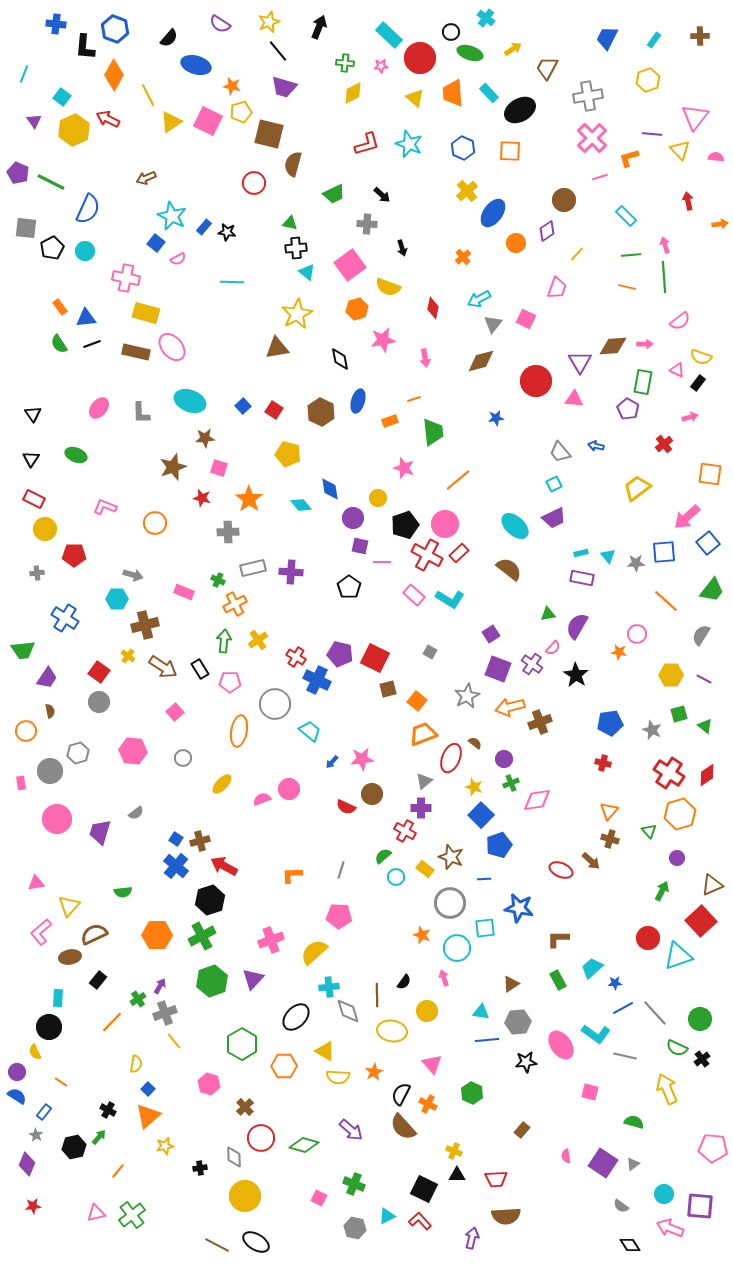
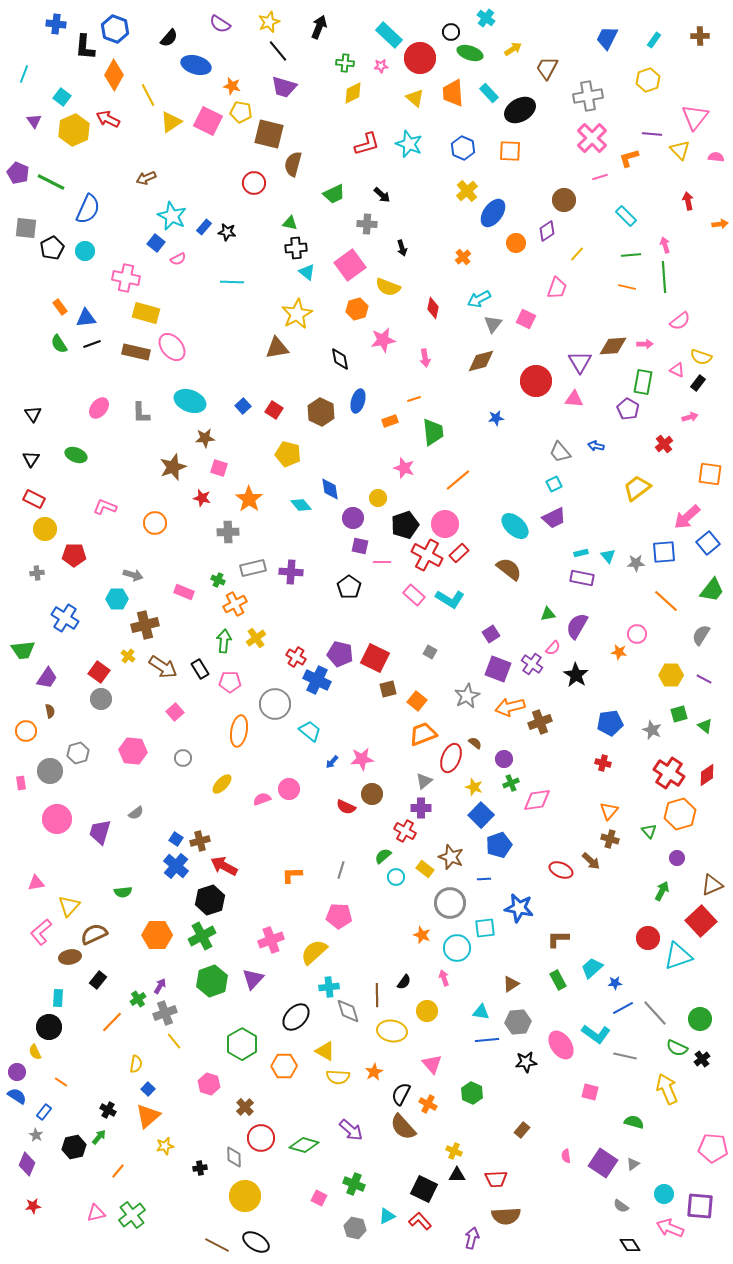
yellow pentagon at (241, 112): rotated 25 degrees clockwise
yellow cross at (258, 640): moved 2 px left, 2 px up
gray circle at (99, 702): moved 2 px right, 3 px up
